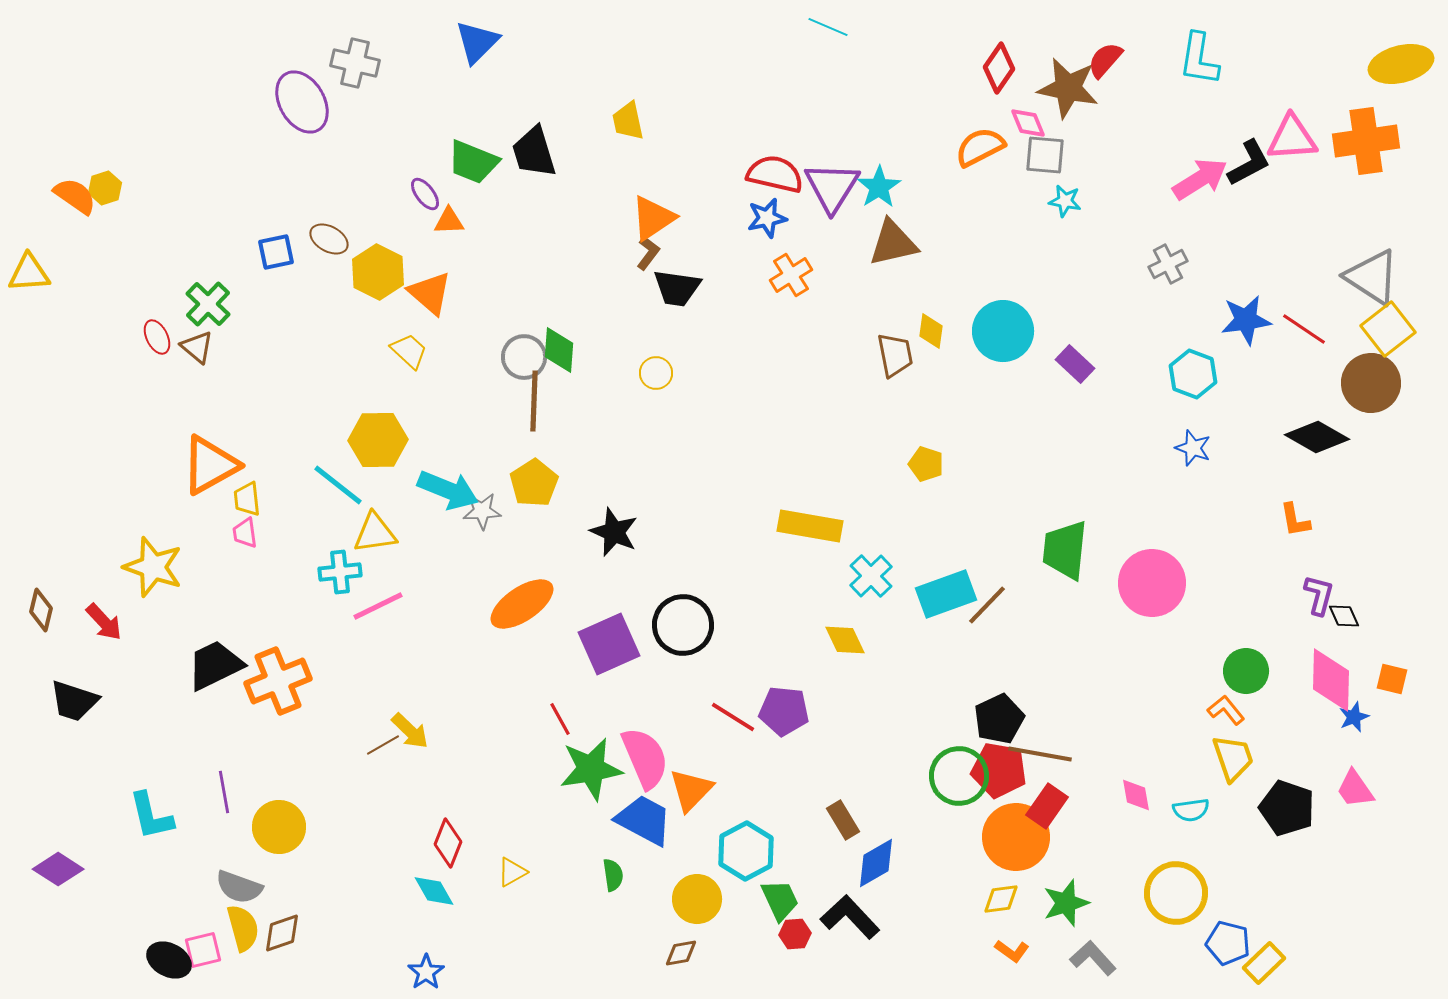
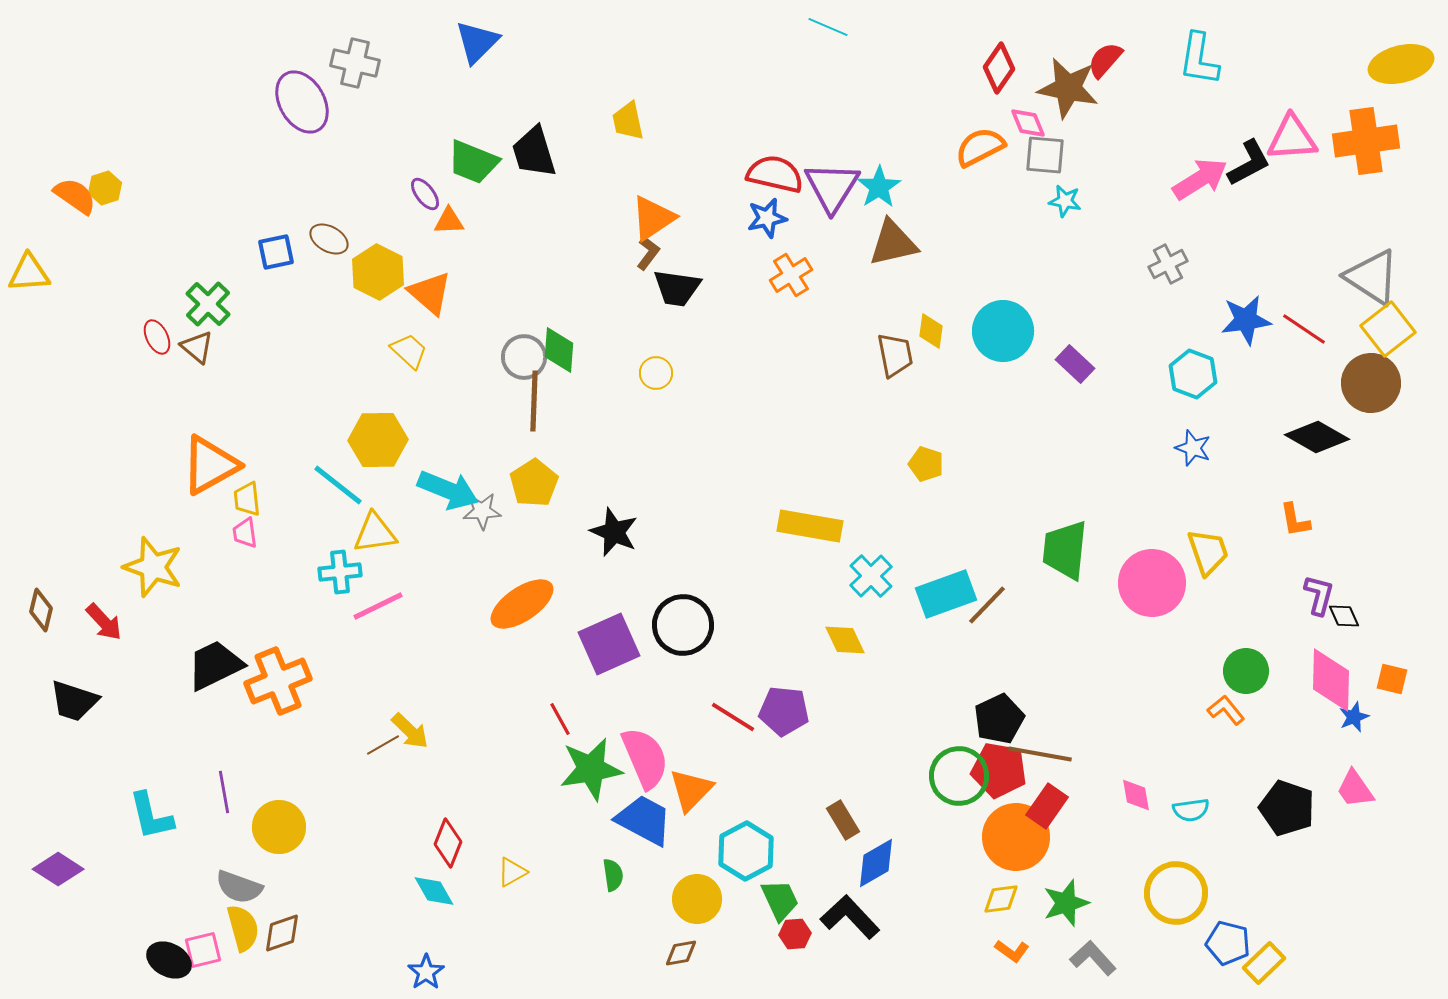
yellow trapezoid at (1233, 758): moved 25 px left, 206 px up
